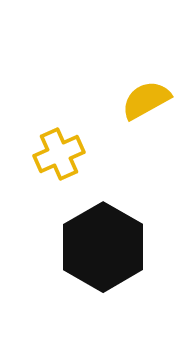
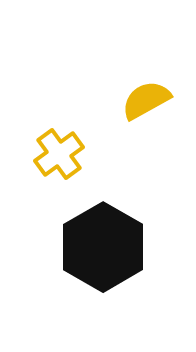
yellow cross: rotated 12 degrees counterclockwise
